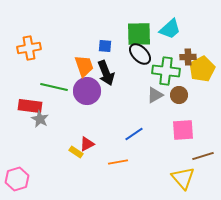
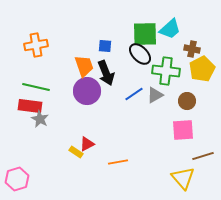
green square: moved 6 px right
orange cross: moved 7 px right, 3 px up
brown cross: moved 4 px right, 8 px up; rotated 14 degrees clockwise
green line: moved 18 px left
brown circle: moved 8 px right, 6 px down
blue line: moved 40 px up
